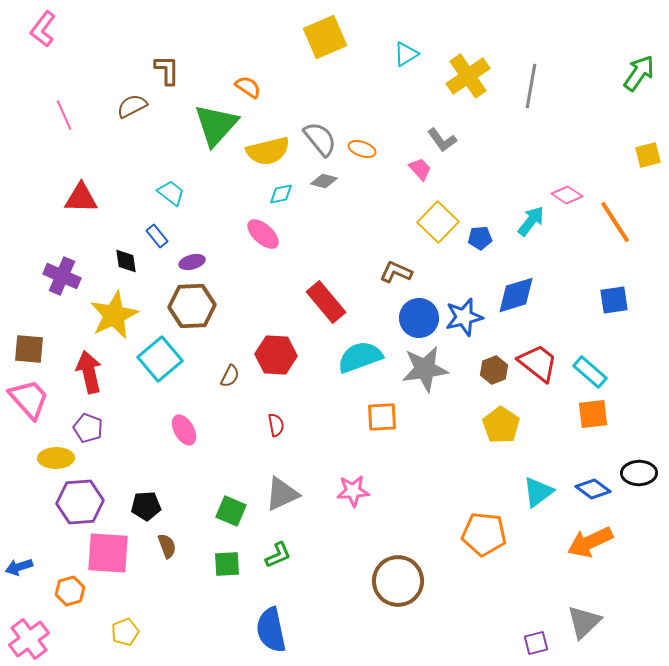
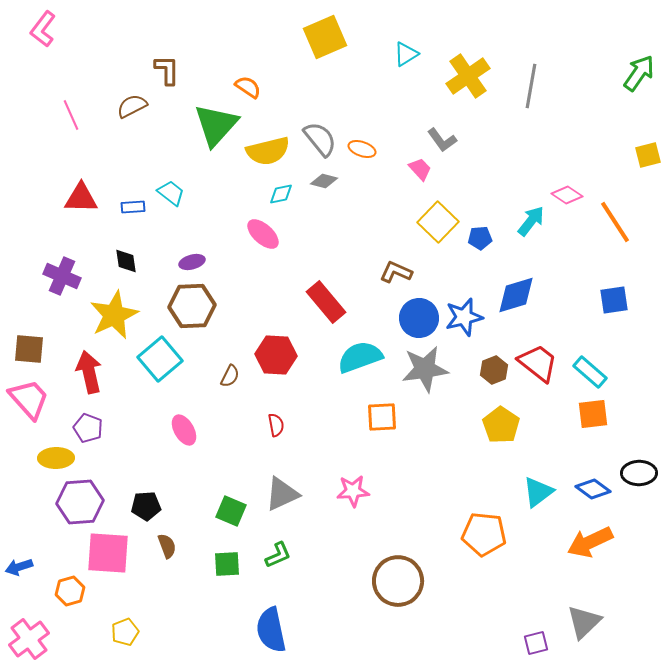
pink line at (64, 115): moved 7 px right
blue rectangle at (157, 236): moved 24 px left, 29 px up; rotated 55 degrees counterclockwise
